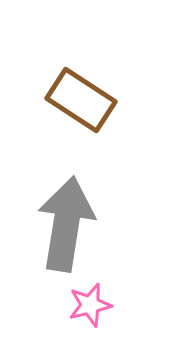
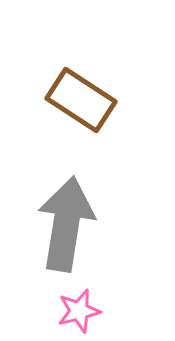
pink star: moved 11 px left, 6 px down
